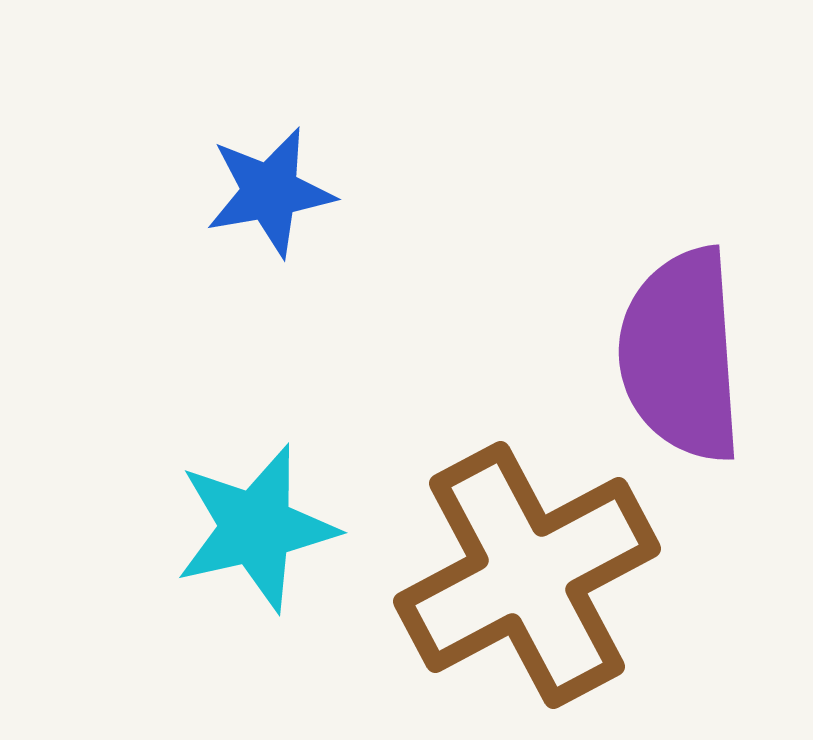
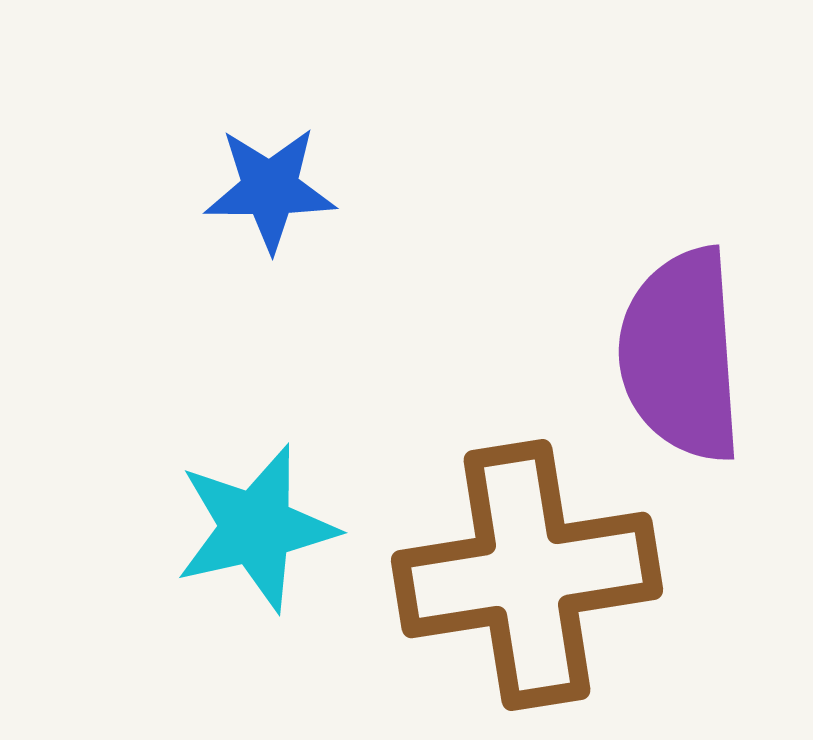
blue star: moved 3 px up; rotated 10 degrees clockwise
brown cross: rotated 19 degrees clockwise
